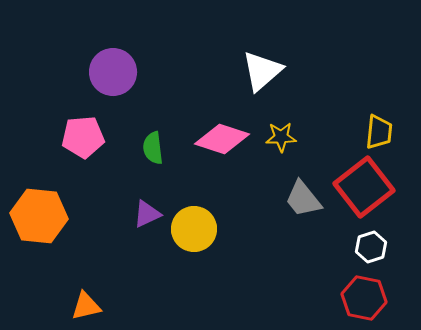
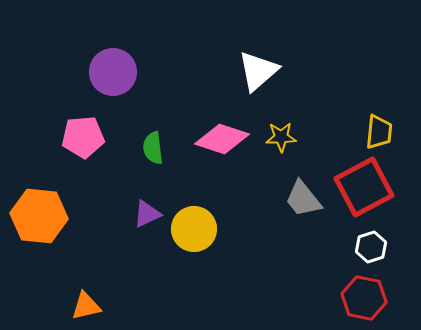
white triangle: moved 4 px left
red square: rotated 10 degrees clockwise
